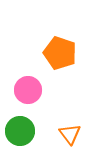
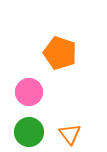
pink circle: moved 1 px right, 2 px down
green circle: moved 9 px right, 1 px down
